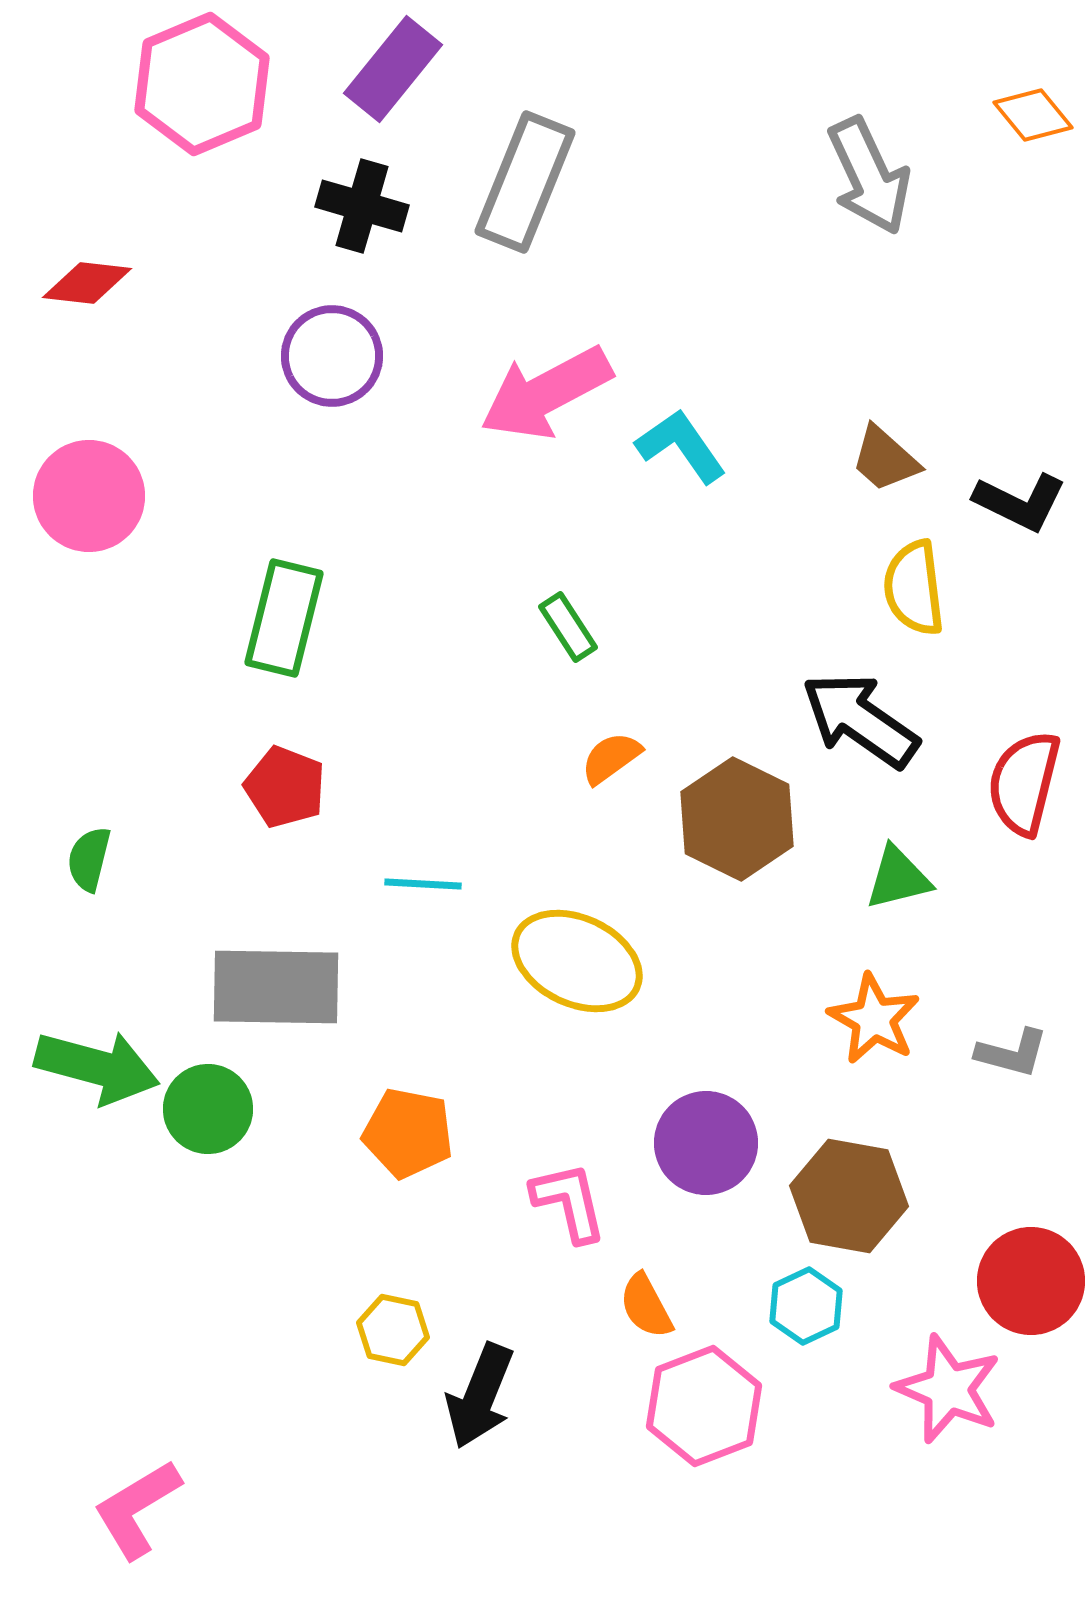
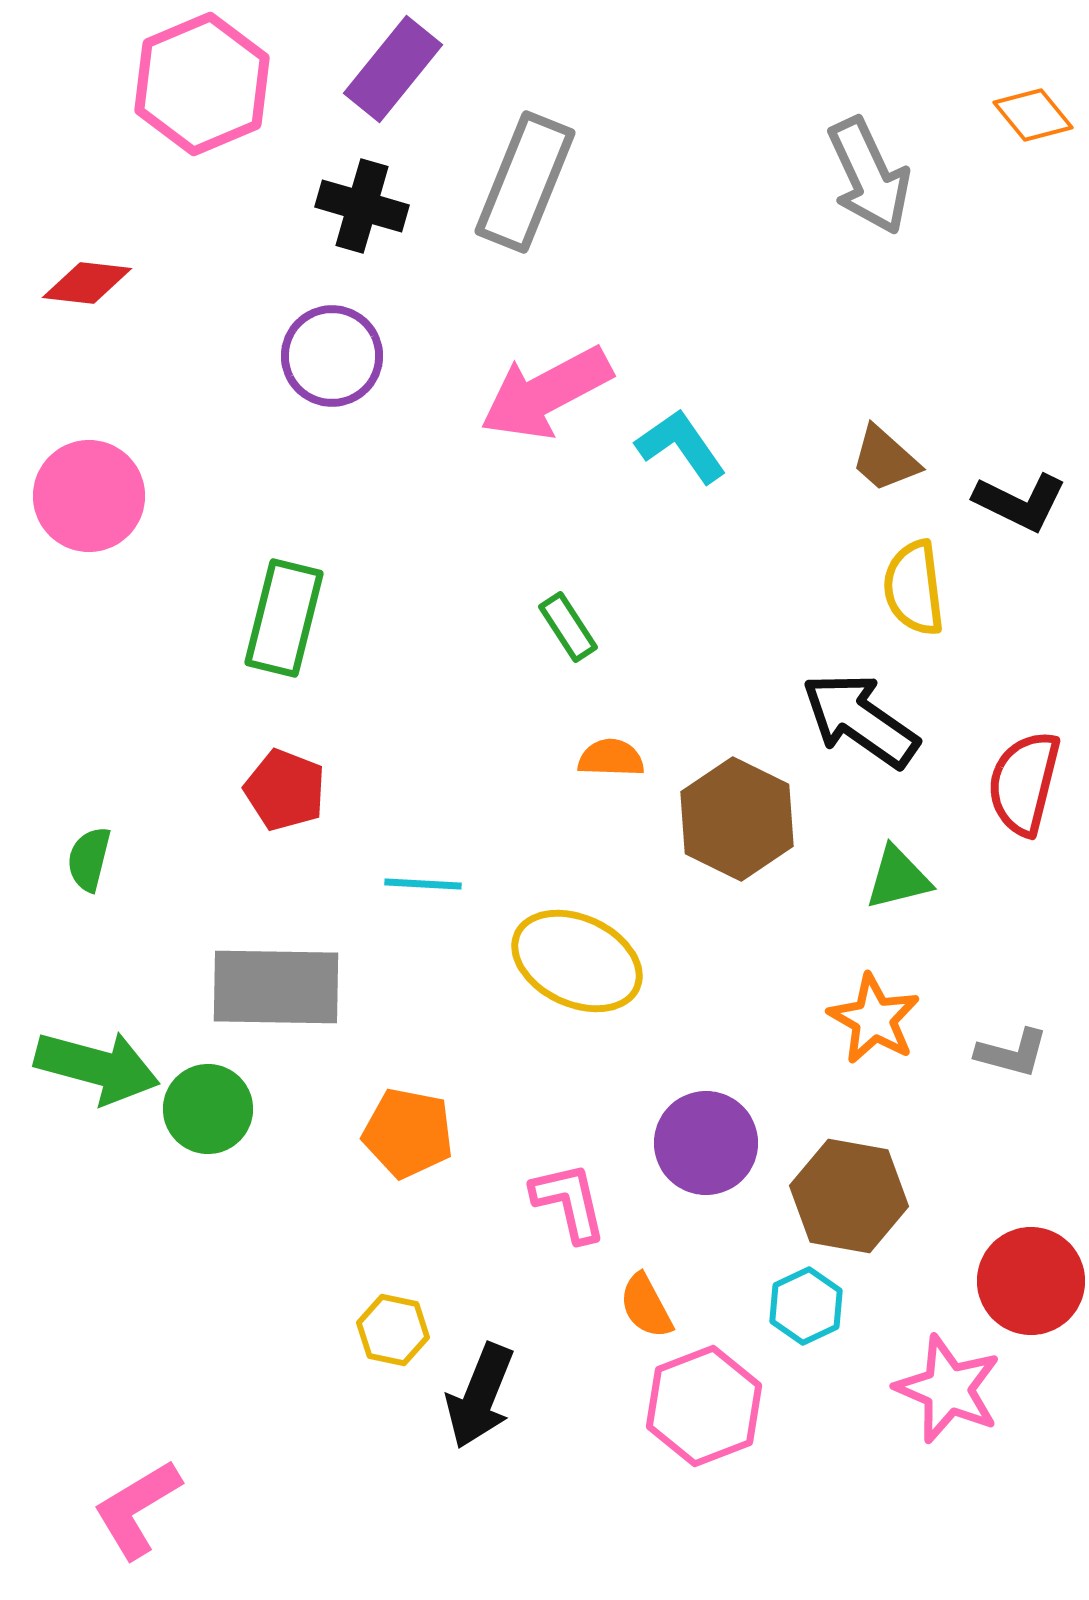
orange semicircle at (611, 758): rotated 38 degrees clockwise
red pentagon at (285, 787): moved 3 px down
